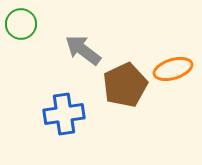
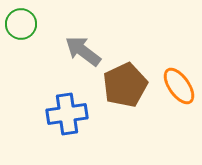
gray arrow: moved 1 px down
orange ellipse: moved 6 px right, 17 px down; rotated 72 degrees clockwise
blue cross: moved 3 px right
